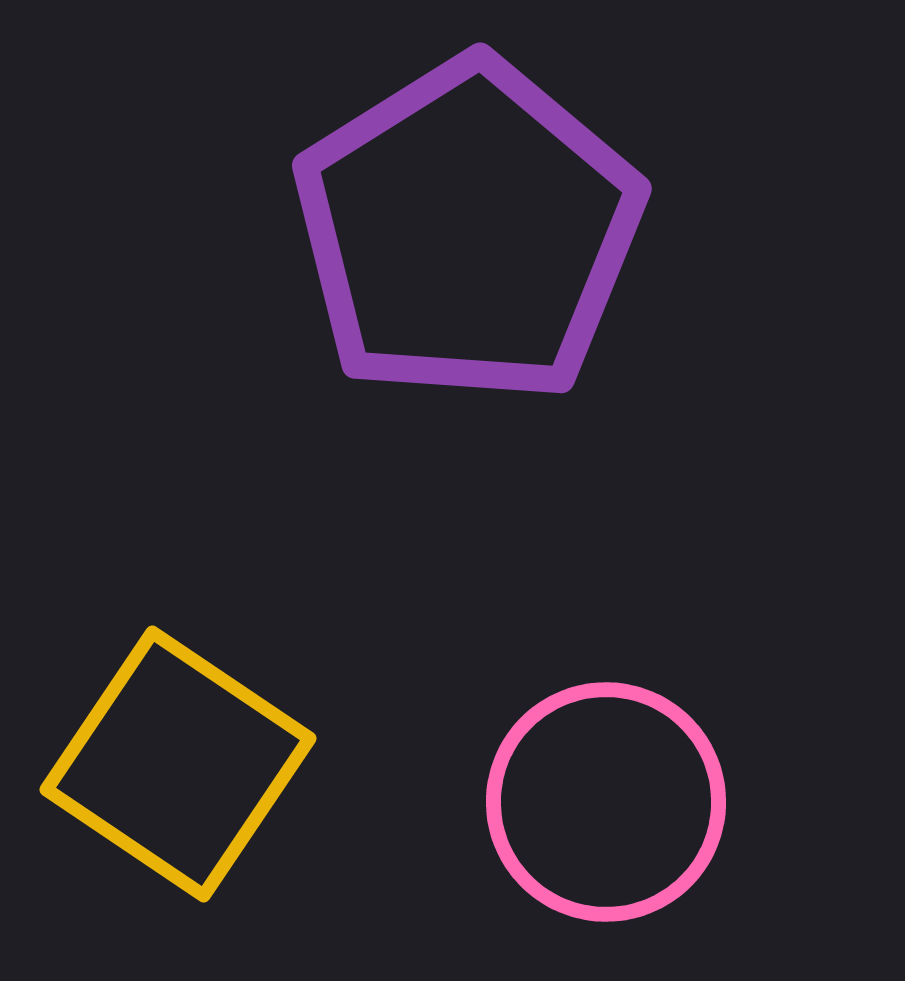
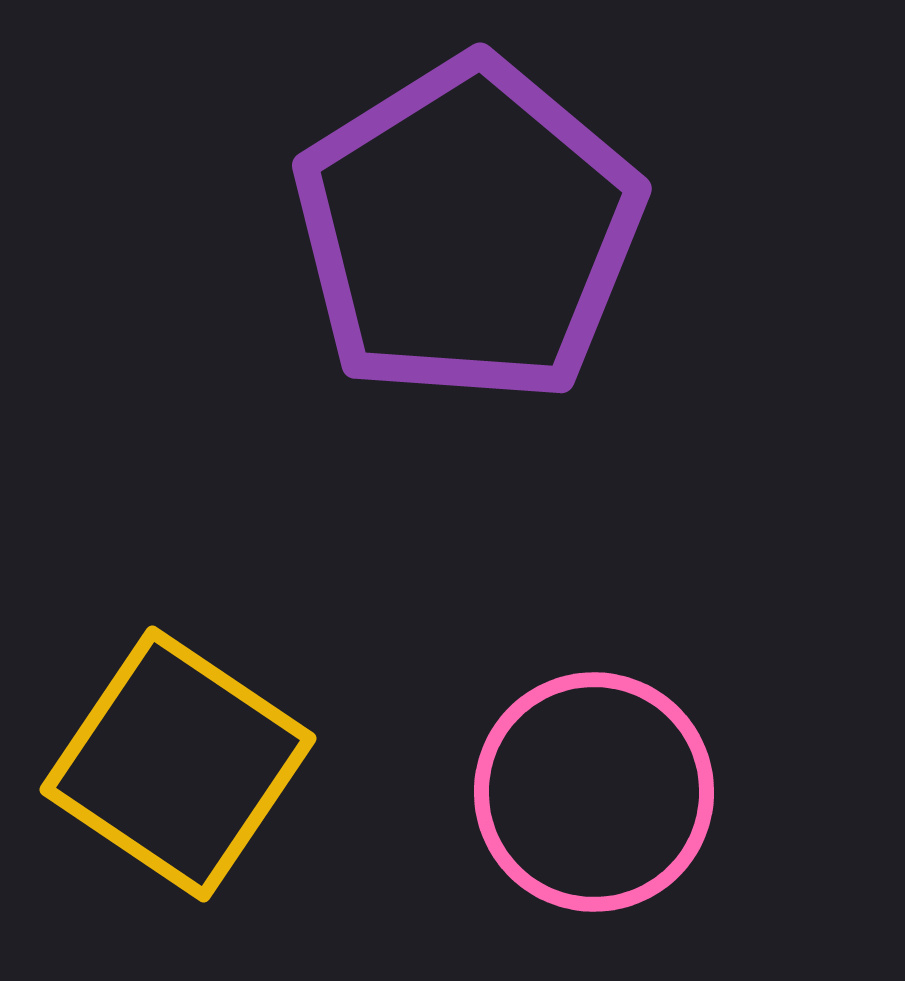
pink circle: moved 12 px left, 10 px up
